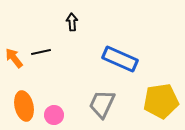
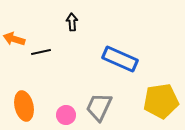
orange arrow: moved 19 px up; rotated 35 degrees counterclockwise
gray trapezoid: moved 3 px left, 3 px down
pink circle: moved 12 px right
